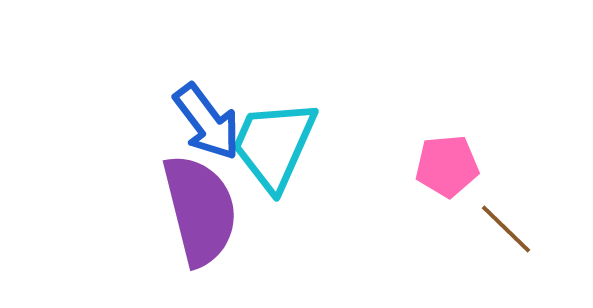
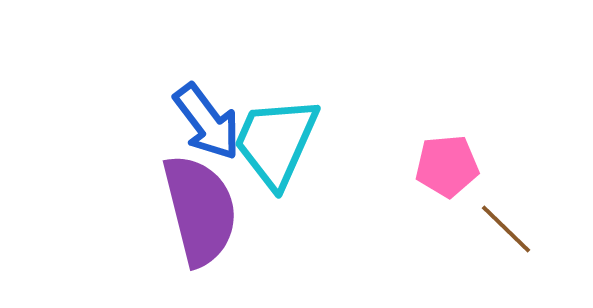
cyan trapezoid: moved 2 px right, 3 px up
